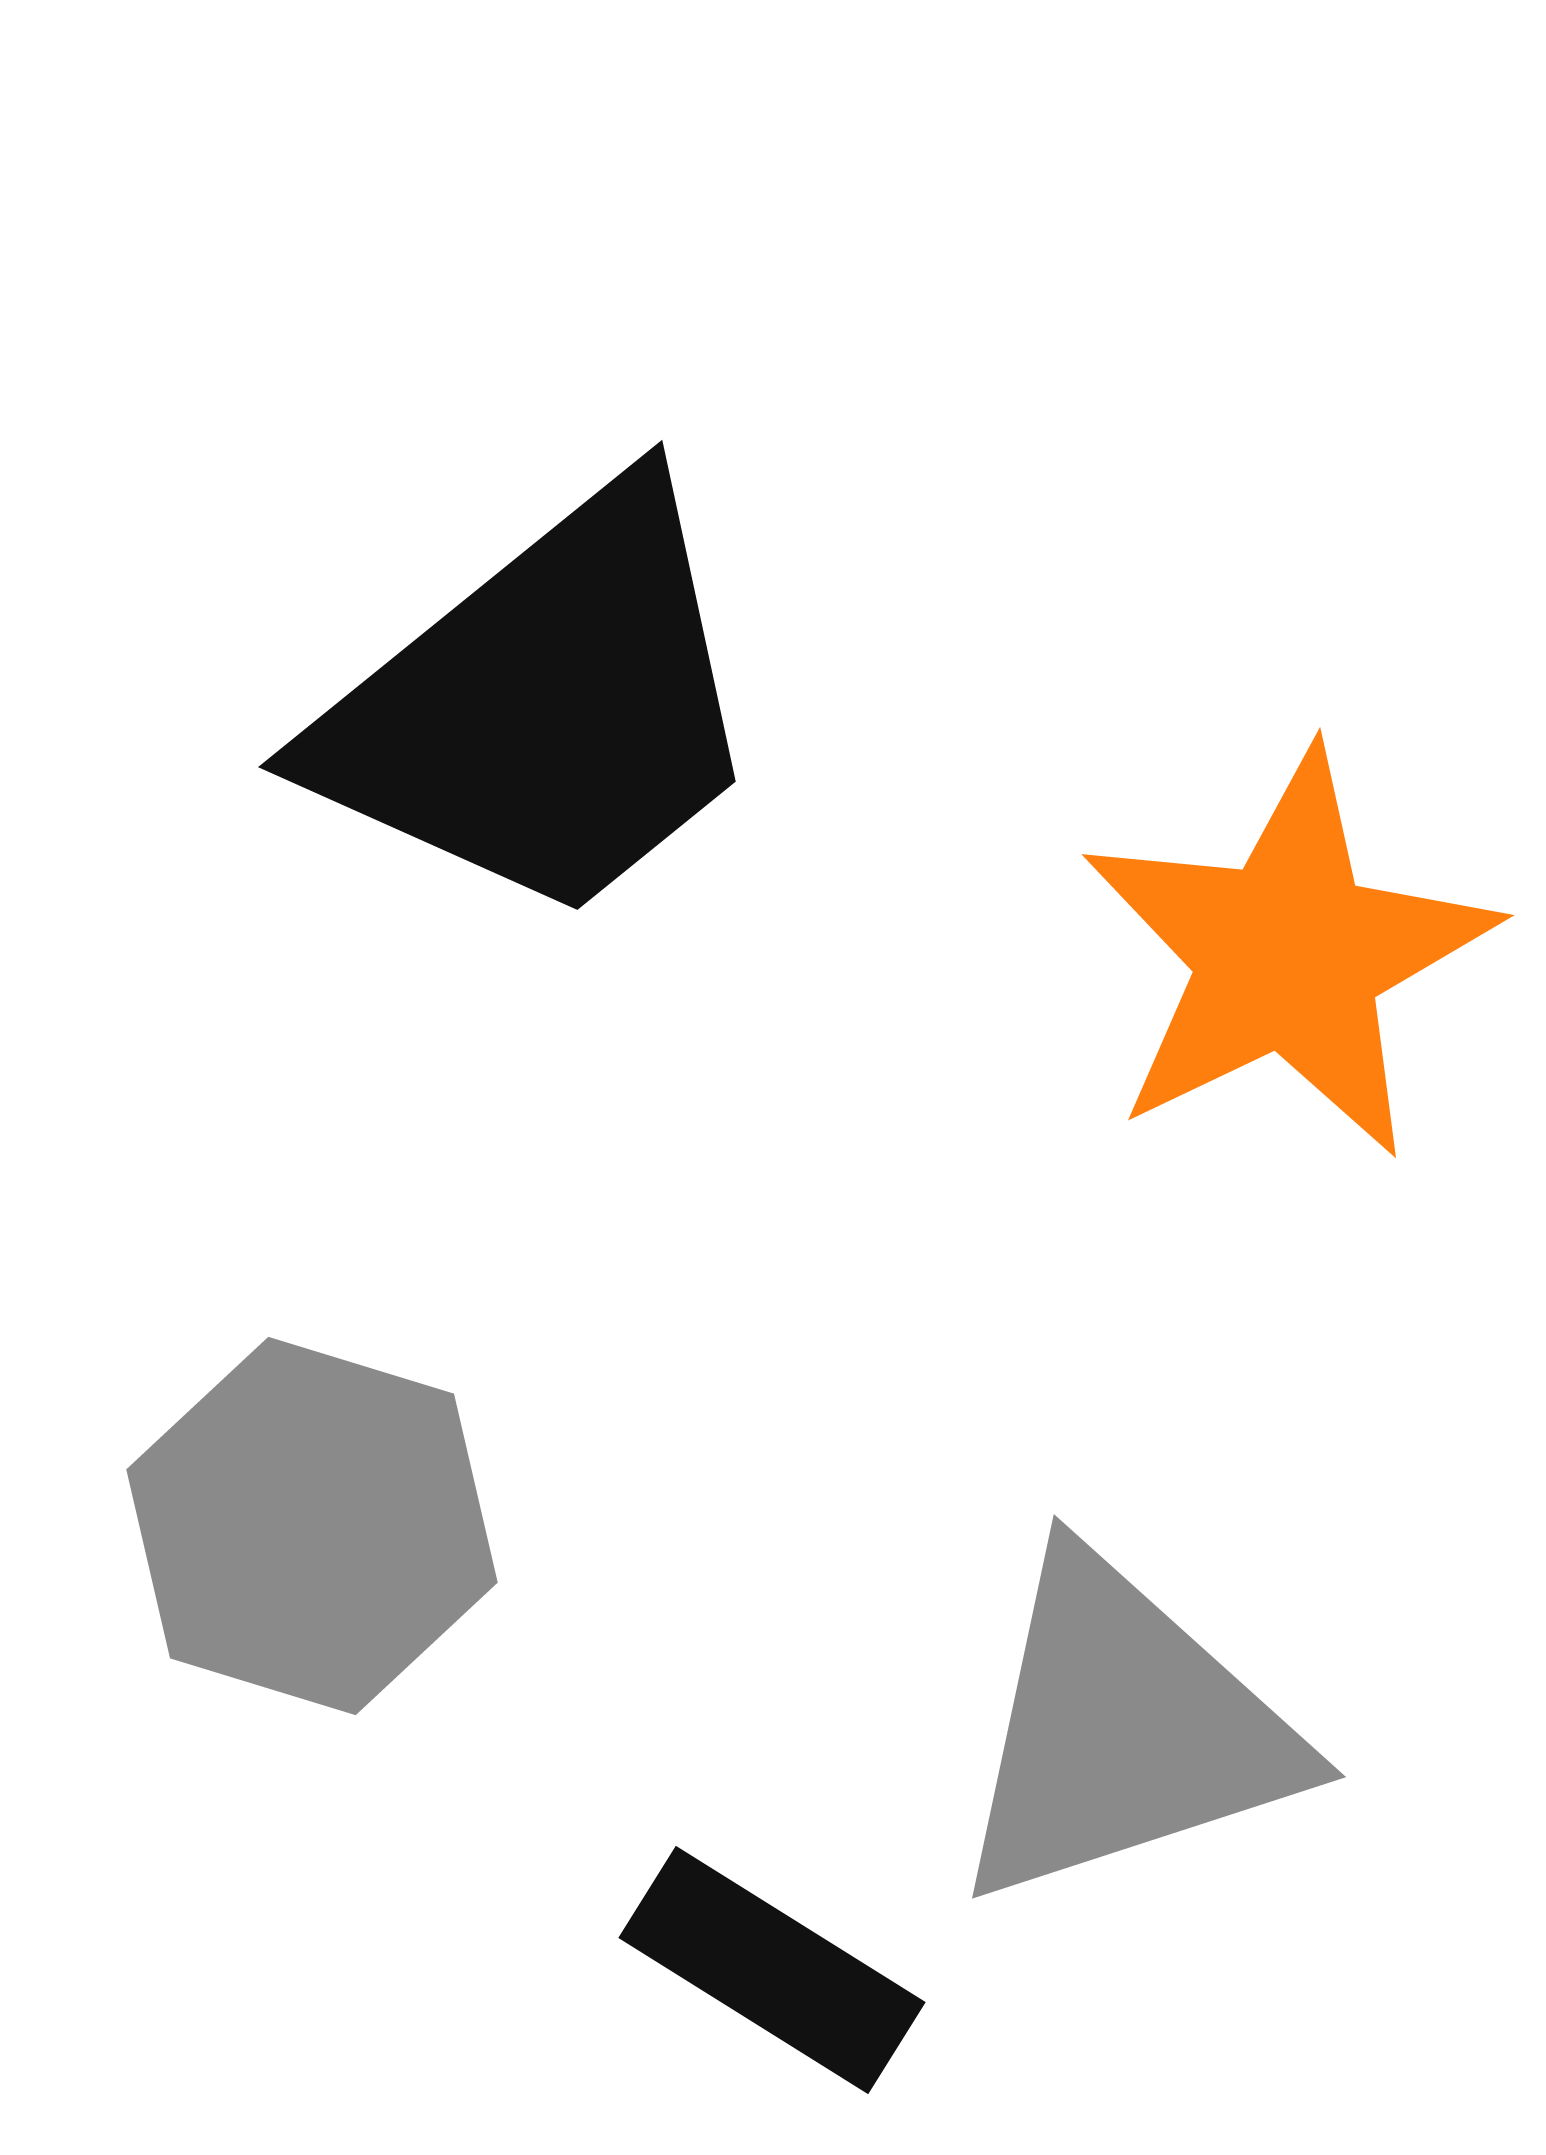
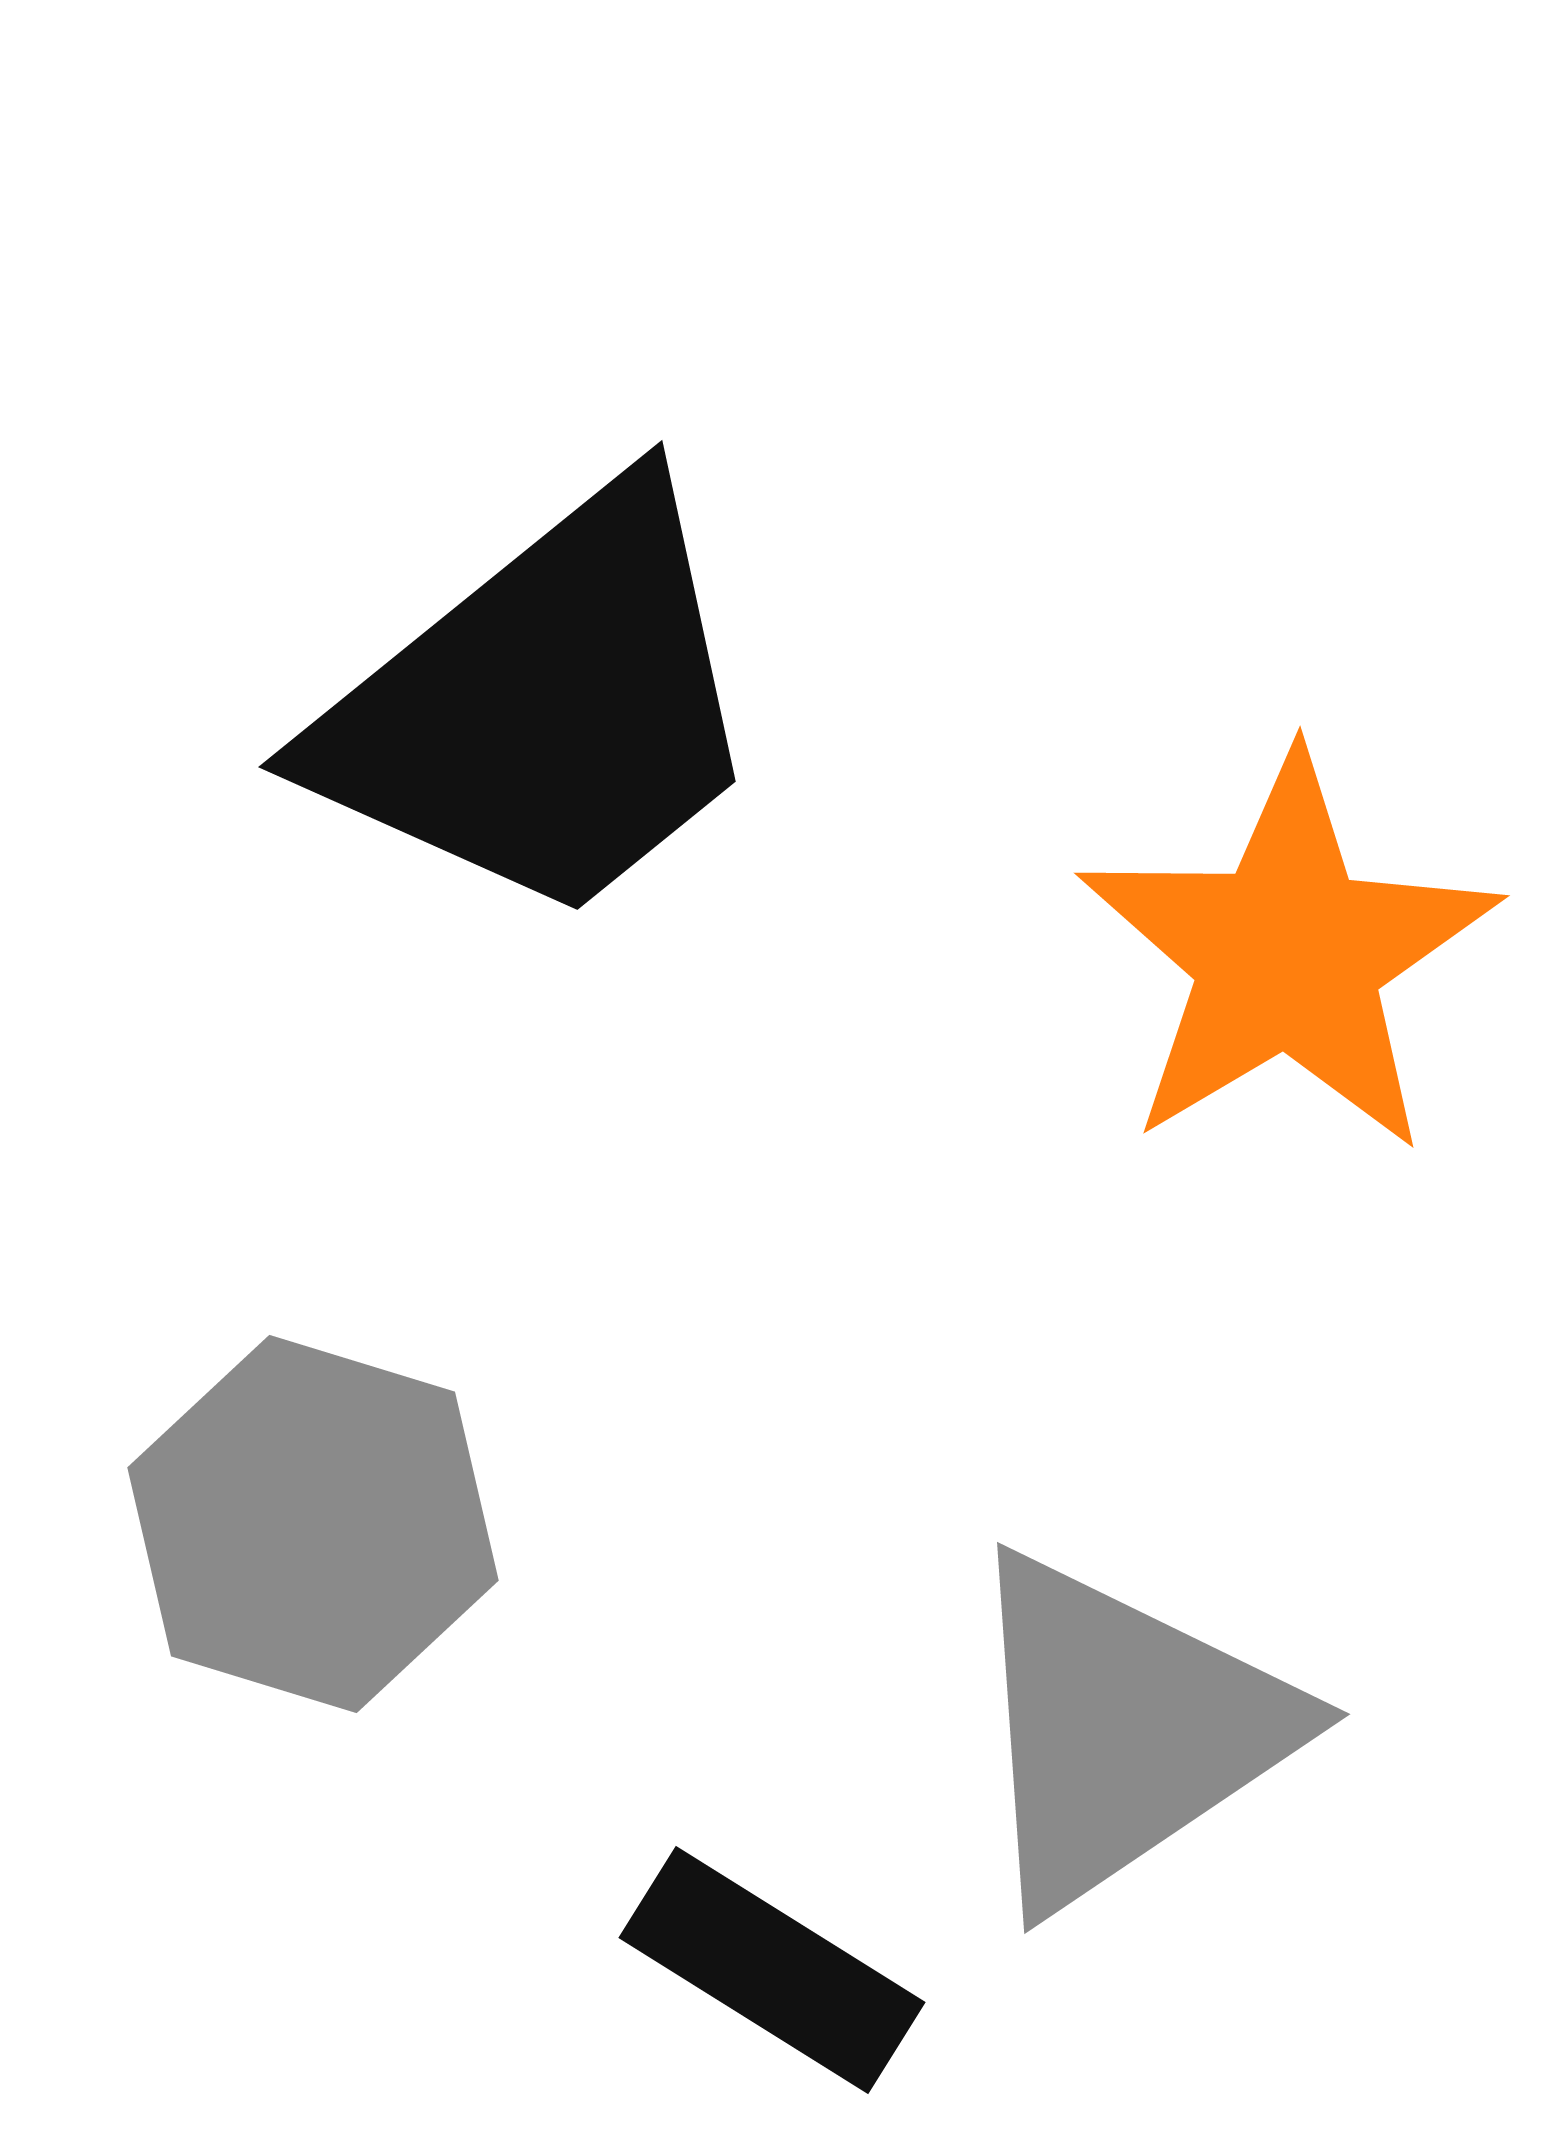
orange star: rotated 5 degrees counterclockwise
gray hexagon: moved 1 px right, 2 px up
gray triangle: rotated 16 degrees counterclockwise
